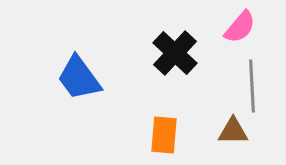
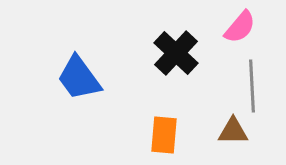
black cross: moved 1 px right
